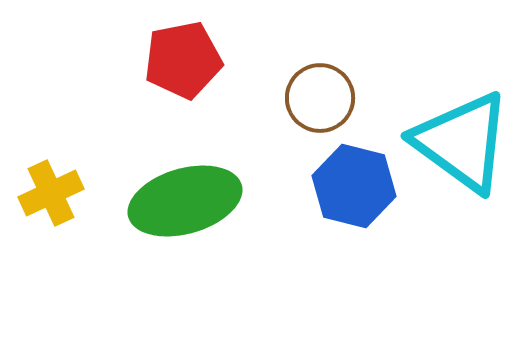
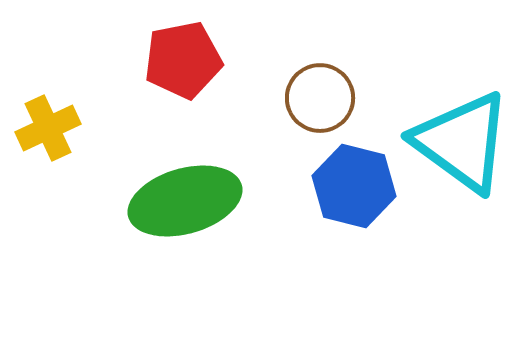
yellow cross: moved 3 px left, 65 px up
